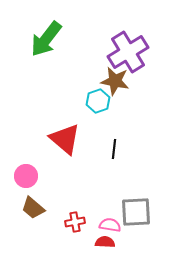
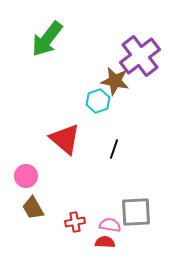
green arrow: moved 1 px right
purple cross: moved 12 px right, 4 px down; rotated 6 degrees counterclockwise
black line: rotated 12 degrees clockwise
brown trapezoid: rotated 20 degrees clockwise
